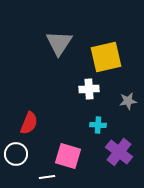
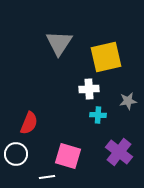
cyan cross: moved 10 px up
